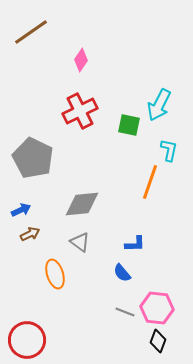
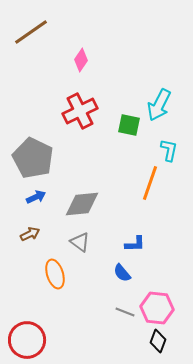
orange line: moved 1 px down
blue arrow: moved 15 px right, 13 px up
